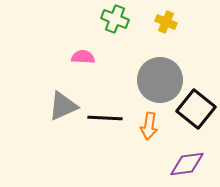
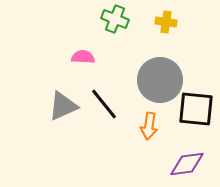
yellow cross: rotated 15 degrees counterclockwise
black square: rotated 33 degrees counterclockwise
black line: moved 1 px left, 14 px up; rotated 48 degrees clockwise
